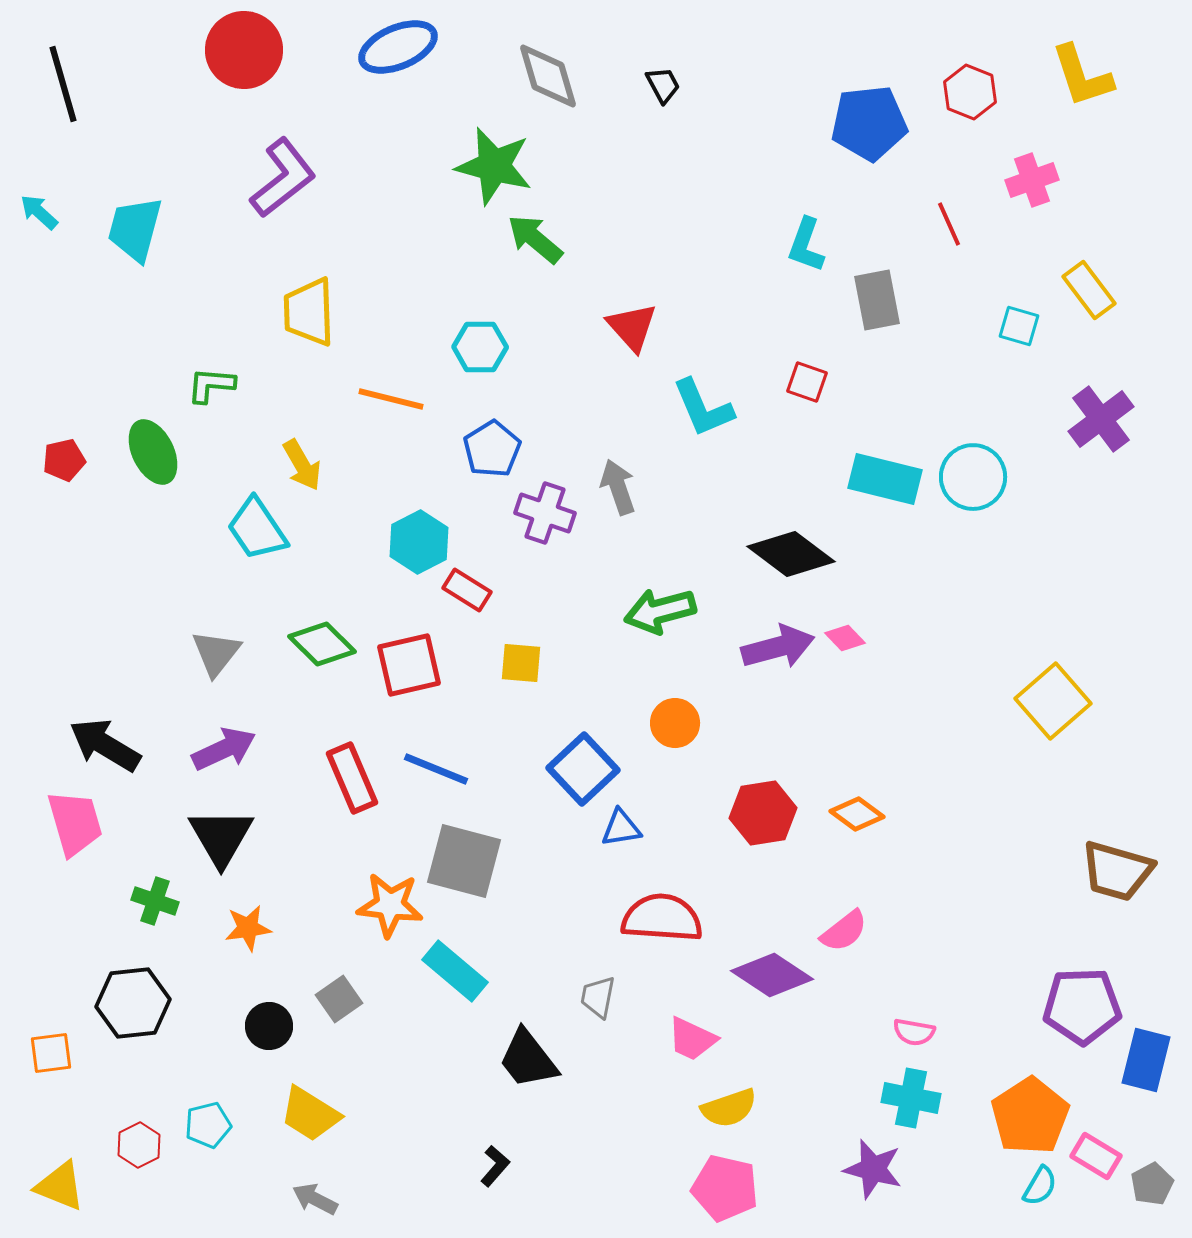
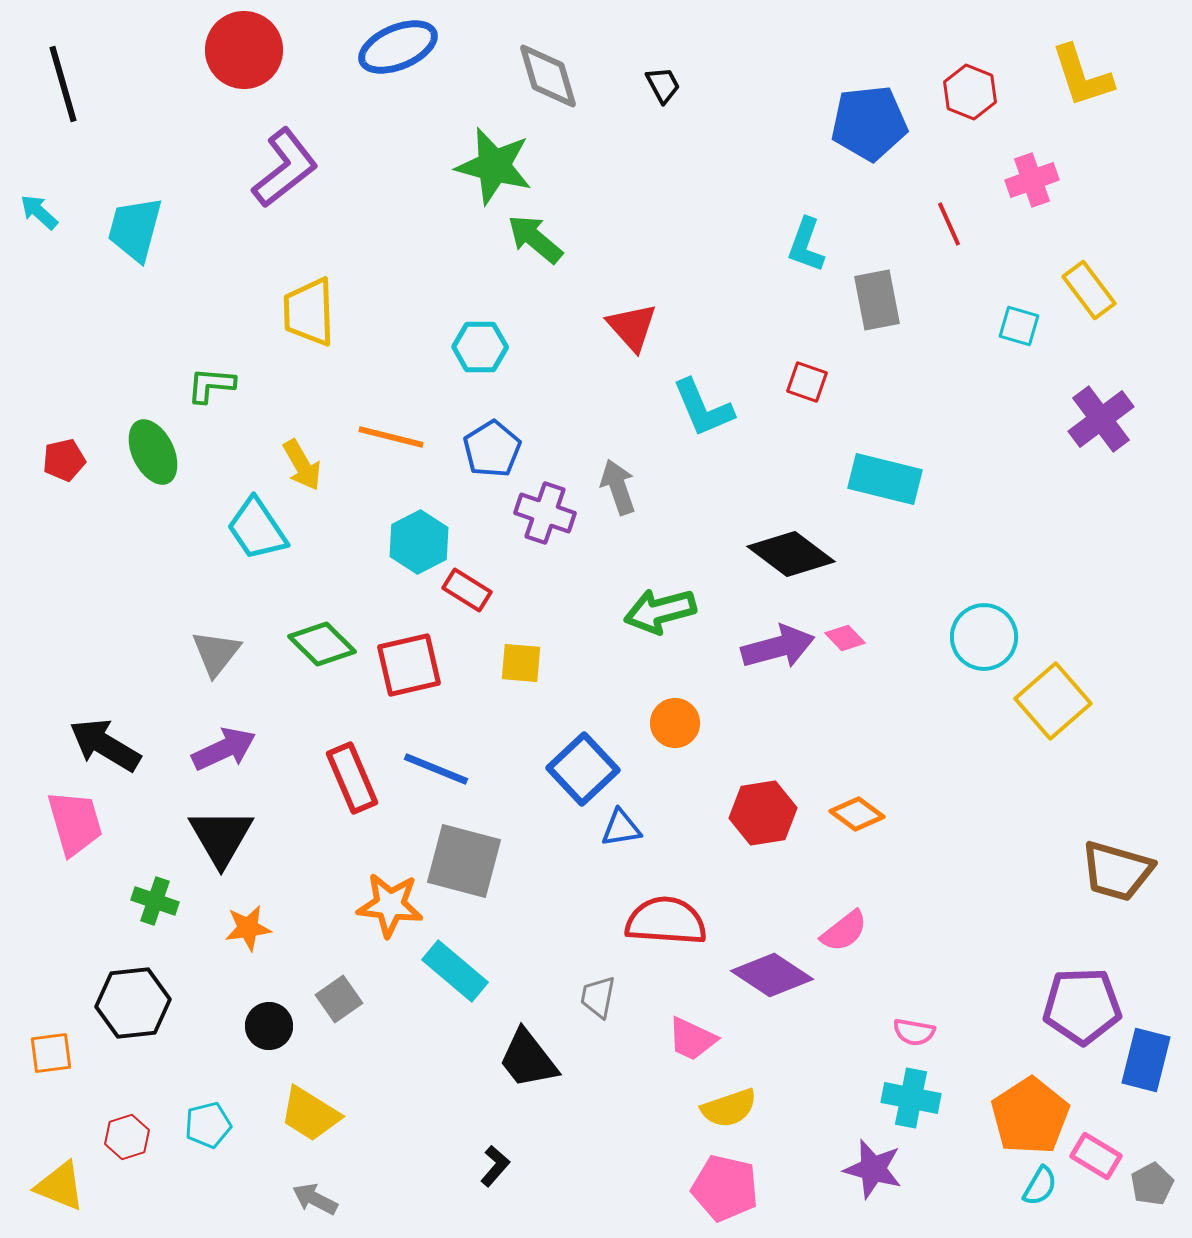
purple L-shape at (283, 178): moved 2 px right, 10 px up
orange line at (391, 399): moved 38 px down
cyan circle at (973, 477): moved 11 px right, 160 px down
red semicircle at (662, 918): moved 4 px right, 3 px down
red hexagon at (139, 1145): moved 12 px left, 8 px up; rotated 9 degrees clockwise
